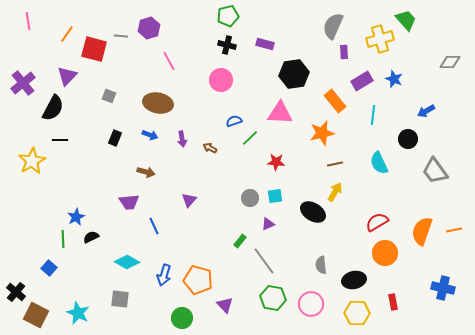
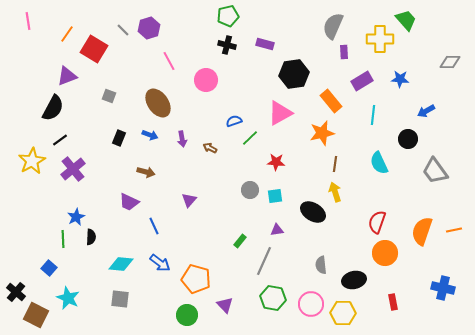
gray line at (121, 36): moved 2 px right, 6 px up; rotated 40 degrees clockwise
yellow cross at (380, 39): rotated 16 degrees clockwise
red square at (94, 49): rotated 16 degrees clockwise
purple triangle at (67, 76): rotated 25 degrees clockwise
blue star at (394, 79): moved 6 px right; rotated 18 degrees counterclockwise
pink circle at (221, 80): moved 15 px left
purple cross at (23, 83): moved 50 px right, 86 px down
orange rectangle at (335, 101): moved 4 px left
brown ellipse at (158, 103): rotated 44 degrees clockwise
pink triangle at (280, 113): rotated 32 degrees counterclockwise
black rectangle at (115, 138): moved 4 px right
black line at (60, 140): rotated 35 degrees counterclockwise
brown line at (335, 164): rotated 70 degrees counterclockwise
yellow arrow at (335, 192): rotated 48 degrees counterclockwise
gray circle at (250, 198): moved 8 px up
purple trapezoid at (129, 202): rotated 30 degrees clockwise
red semicircle at (377, 222): rotated 40 degrees counterclockwise
purple triangle at (268, 224): moved 9 px right, 6 px down; rotated 16 degrees clockwise
black semicircle at (91, 237): rotated 119 degrees clockwise
gray line at (264, 261): rotated 60 degrees clockwise
cyan diamond at (127, 262): moved 6 px left, 2 px down; rotated 25 degrees counterclockwise
blue arrow at (164, 275): moved 4 px left, 12 px up; rotated 70 degrees counterclockwise
orange pentagon at (198, 280): moved 2 px left, 1 px up
cyan star at (78, 313): moved 10 px left, 15 px up
yellow hexagon at (357, 313): moved 14 px left
green circle at (182, 318): moved 5 px right, 3 px up
